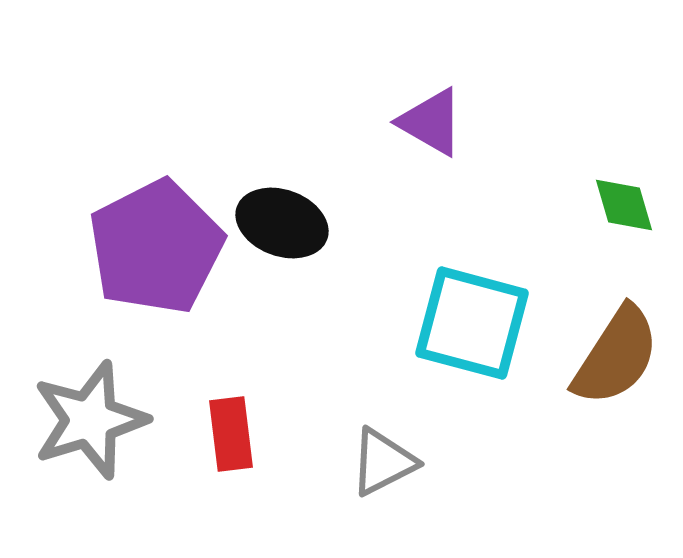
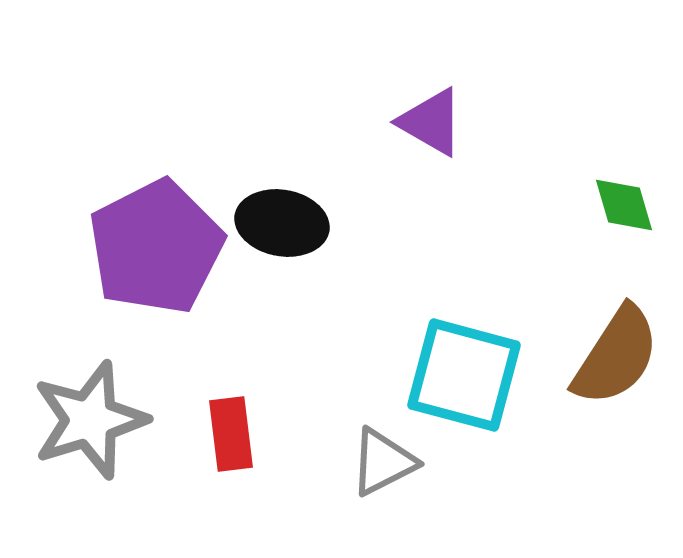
black ellipse: rotated 10 degrees counterclockwise
cyan square: moved 8 px left, 52 px down
